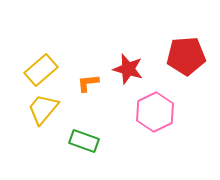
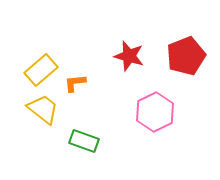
red pentagon: rotated 18 degrees counterclockwise
red star: moved 1 px right, 13 px up
orange L-shape: moved 13 px left
yellow trapezoid: rotated 88 degrees clockwise
